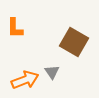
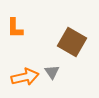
brown square: moved 2 px left
orange arrow: moved 3 px up; rotated 8 degrees clockwise
